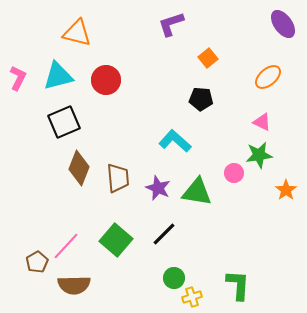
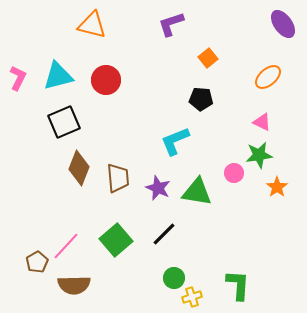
orange triangle: moved 15 px right, 8 px up
cyan L-shape: rotated 64 degrees counterclockwise
orange star: moved 9 px left, 3 px up
green square: rotated 8 degrees clockwise
